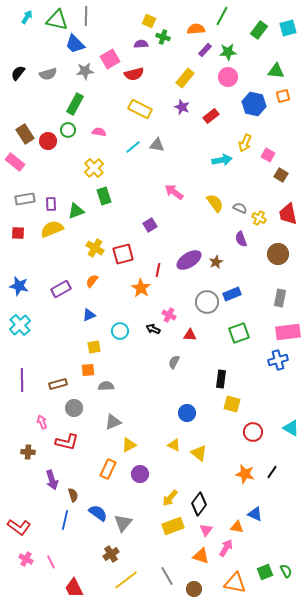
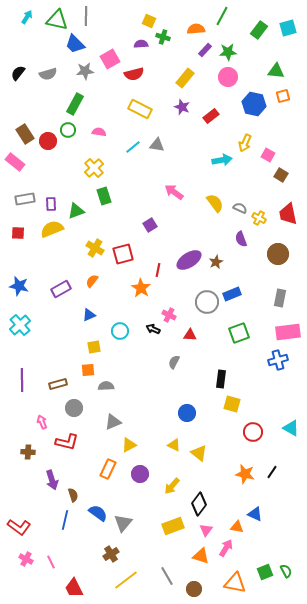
yellow arrow at (170, 498): moved 2 px right, 12 px up
